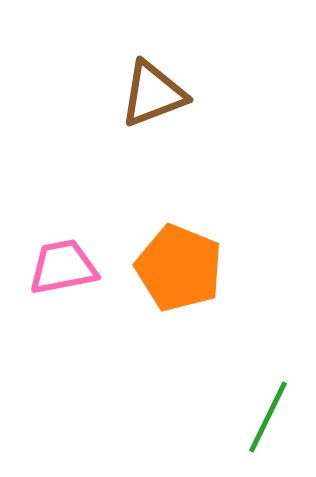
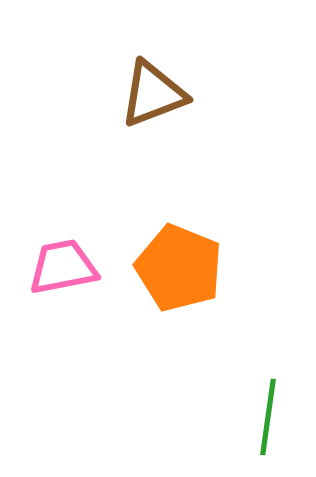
green line: rotated 18 degrees counterclockwise
